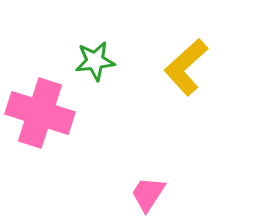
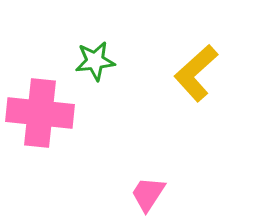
yellow L-shape: moved 10 px right, 6 px down
pink cross: rotated 12 degrees counterclockwise
